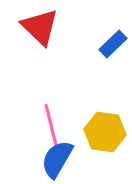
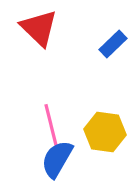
red triangle: moved 1 px left, 1 px down
